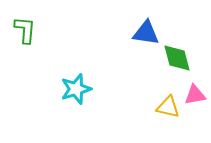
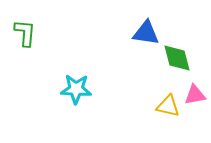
green L-shape: moved 3 px down
cyan star: rotated 20 degrees clockwise
yellow triangle: moved 1 px up
